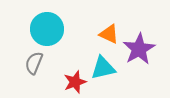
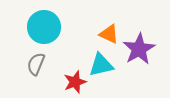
cyan circle: moved 3 px left, 2 px up
gray semicircle: moved 2 px right, 1 px down
cyan triangle: moved 2 px left, 3 px up
